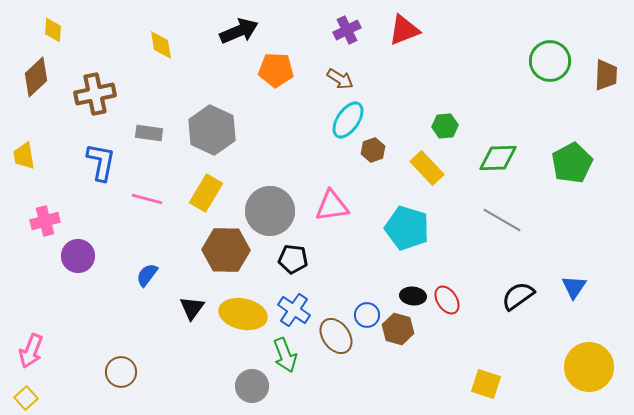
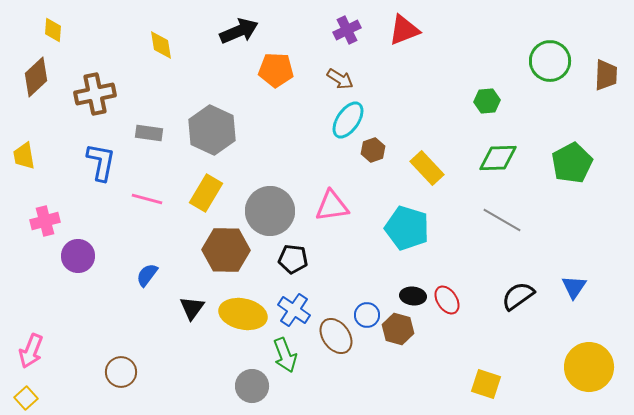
green hexagon at (445, 126): moved 42 px right, 25 px up
